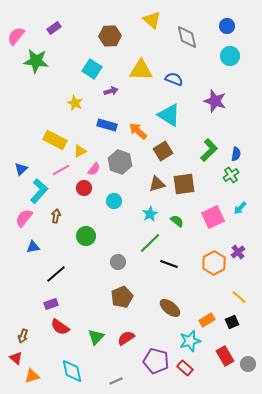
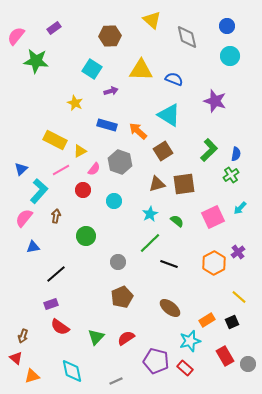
red circle at (84, 188): moved 1 px left, 2 px down
